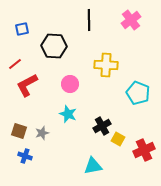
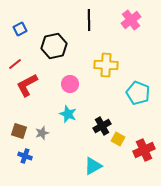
blue square: moved 2 px left; rotated 16 degrees counterclockwise
black hexagon: rotated 15 degrees counterclockwise
cyan triangle: rotated 18 degrees counterclockwise
